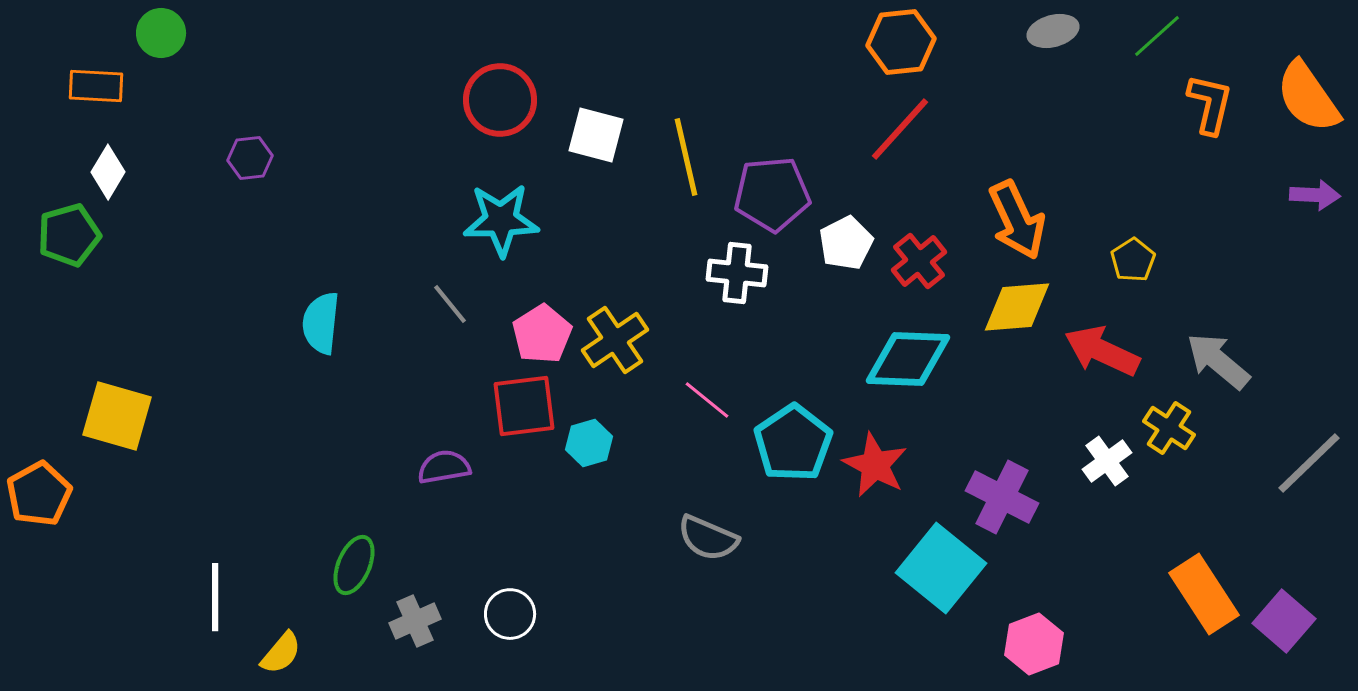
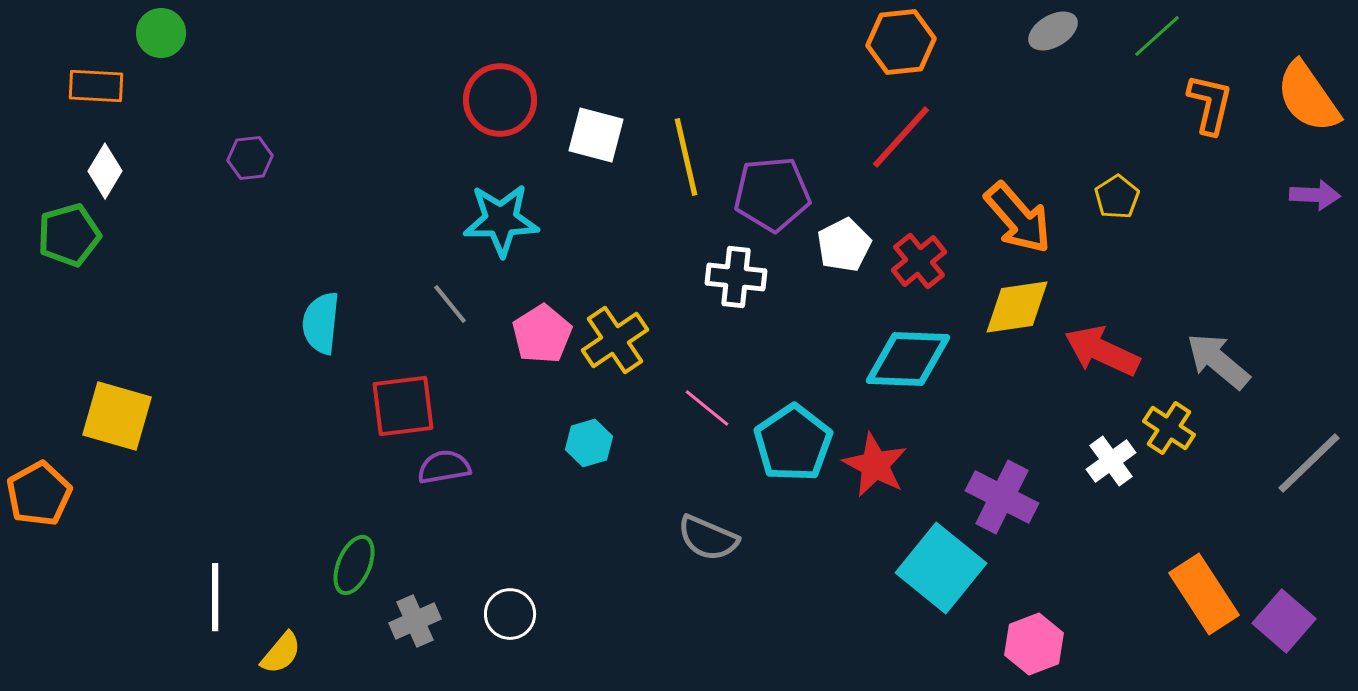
gray ellipse at (1053, 31): rotated 15 degrees counterclockwise
red line at (900, 129): moved 1 px right, 8 px down
white diamond at (108, 172): moved 3 px left, 1 px up
orange arrow at (1017, 220): moved 1 px right, 2 px up; rotated 16 degrees counterclockwise
white pentagon at (846, 243): moved 2 px left, 2 px down
yellow pentagon at (1133, 260): moved 16 px left, 63 px up
white cross at (737, 273): moved 1 px left, 4 px down
yellow diamond at (1017, 307): rotated 4 degrees counterclockwise
pink line at (707, 400): moved 8 px down
red square at (524, 406): moved 121 px left
white cross at (1107, 461): moved 4 px right
